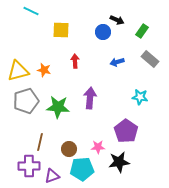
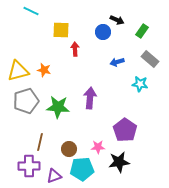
red arrow: moved 12 px up
cyan star: moved 13 px up
purple pentagon: moved 1 px left, 1 px up
purple triangle: moved 2 px right
